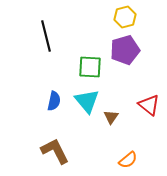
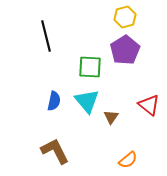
purple pentagon: rotated 16 degrees counterclockwise
